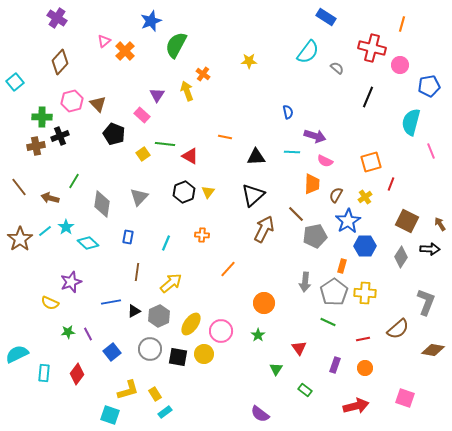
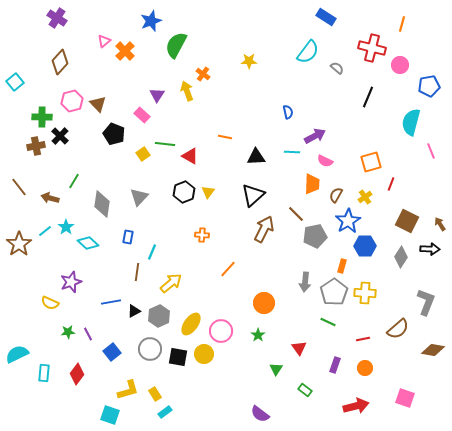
black cross at (60, 136): rotated 24 degrees counterclockwise
purple arrow at (315, 136): rotated 45 degrees counterclockwise
brown star at (20, 239): moved 1 px left, 5 px down
cyan line at (166, 243): moved 14 px left, 9 px down
